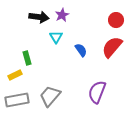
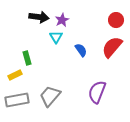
purple star: moved 5 px down
